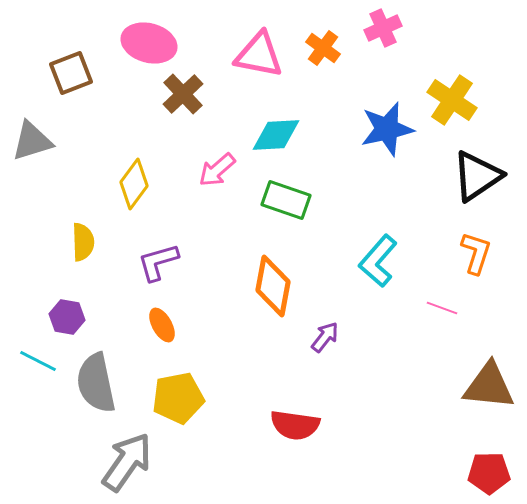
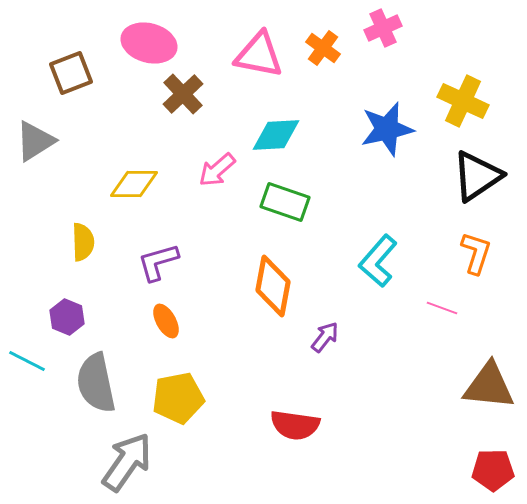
yellow cross: moved 11 px right, 1 px down; rotated 9 degrees counterclockwise
gray triangle: moved 3 px right; rotated 15 degrees counterclockwise
yellow diamond: rotated 54 degrees clockwise
green rectangle: moved 1 px left, 2 px down
purple hexagon: rotated 12 degrees clockwise
orange ellipse: moved 4 px right, 4 px up
cyan line: moved 11 px left
red pentagon: moved 4 px right, 3 px up
